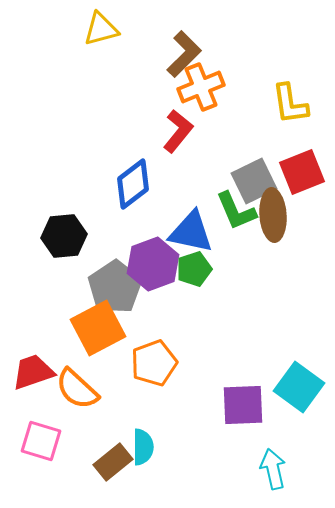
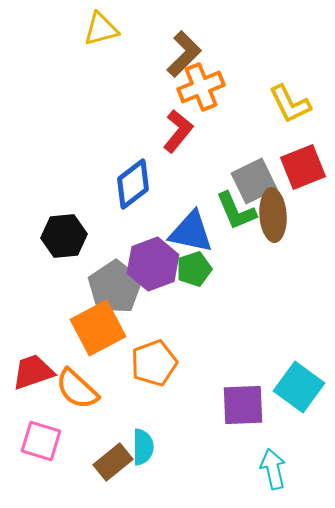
yellow L-shape: rotated 18 degrees counterclockwise
red square: moved 1 px right, 5 px up
